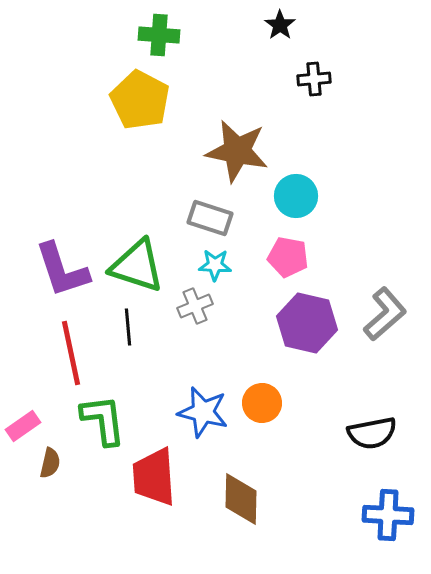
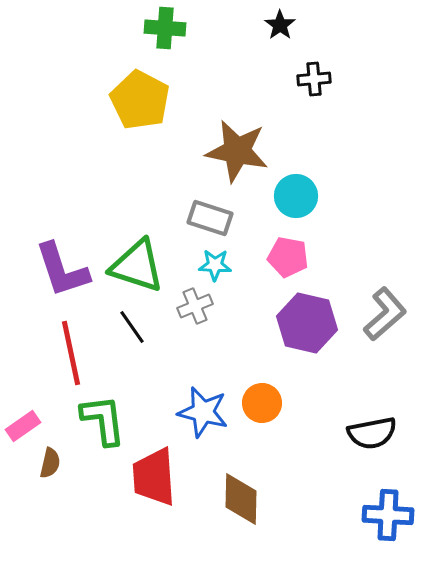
green cross: moved 6 px right, 7 px up
black line: moved 4 px right; rotated 30 degrees counterclockwise
